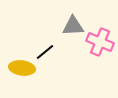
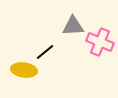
yellow ellipse: moved 2 px right, 2 px down
